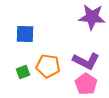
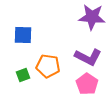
blue square: moved 2 px left, 1 px down
purple L-shape: moved 2 px right, 4 px up
green square: moved 3 px down
pink pentagon: moved 1 px right
